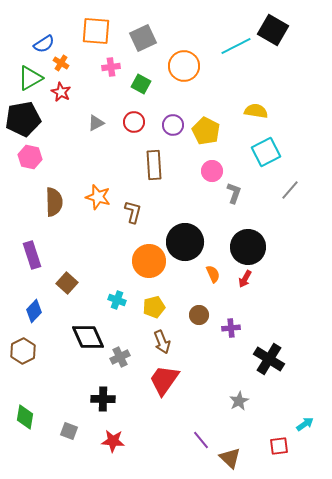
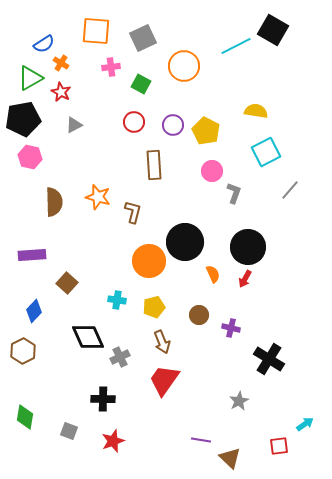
gray triangle at (96, 123): moved 22 px left, 2 px down
purple rectangle at (32, 255): rotated 76 degrees counterclockwise
cyan cross at (117, 300): rotated 12 degrees counterclockwise
purple cross at (231, 328): rotated 18 degrees clockwise
purple line at (201, 440): rotated 42 degrees counterclockwise
red star at (113, 441): rotated 25 degrees counterclockwise
